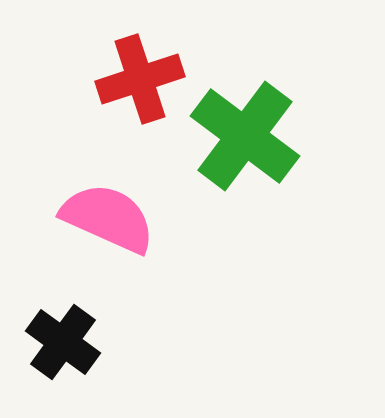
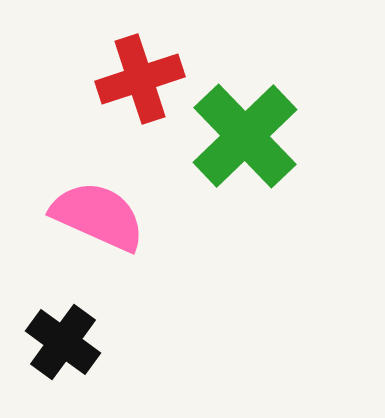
green cross: rotated 9 degrees clockwise
pink semicircle: moved 10 px left, 2 px up
